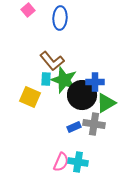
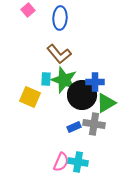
brown L-shape: moved 7 px right, 7 px up
